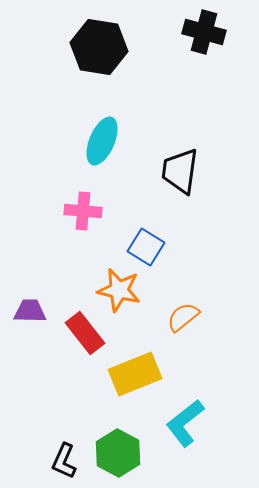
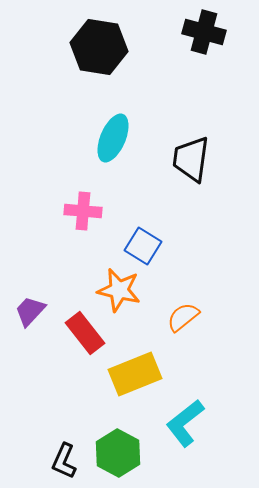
cyan ellipse: moved 11 px right, 3 px up
black trapezoid: moved 11 px right, 12 px up
blue square: moved 3 px left, 1 px up
purple trapezoid: rotated 48 degrees counterclockwise
